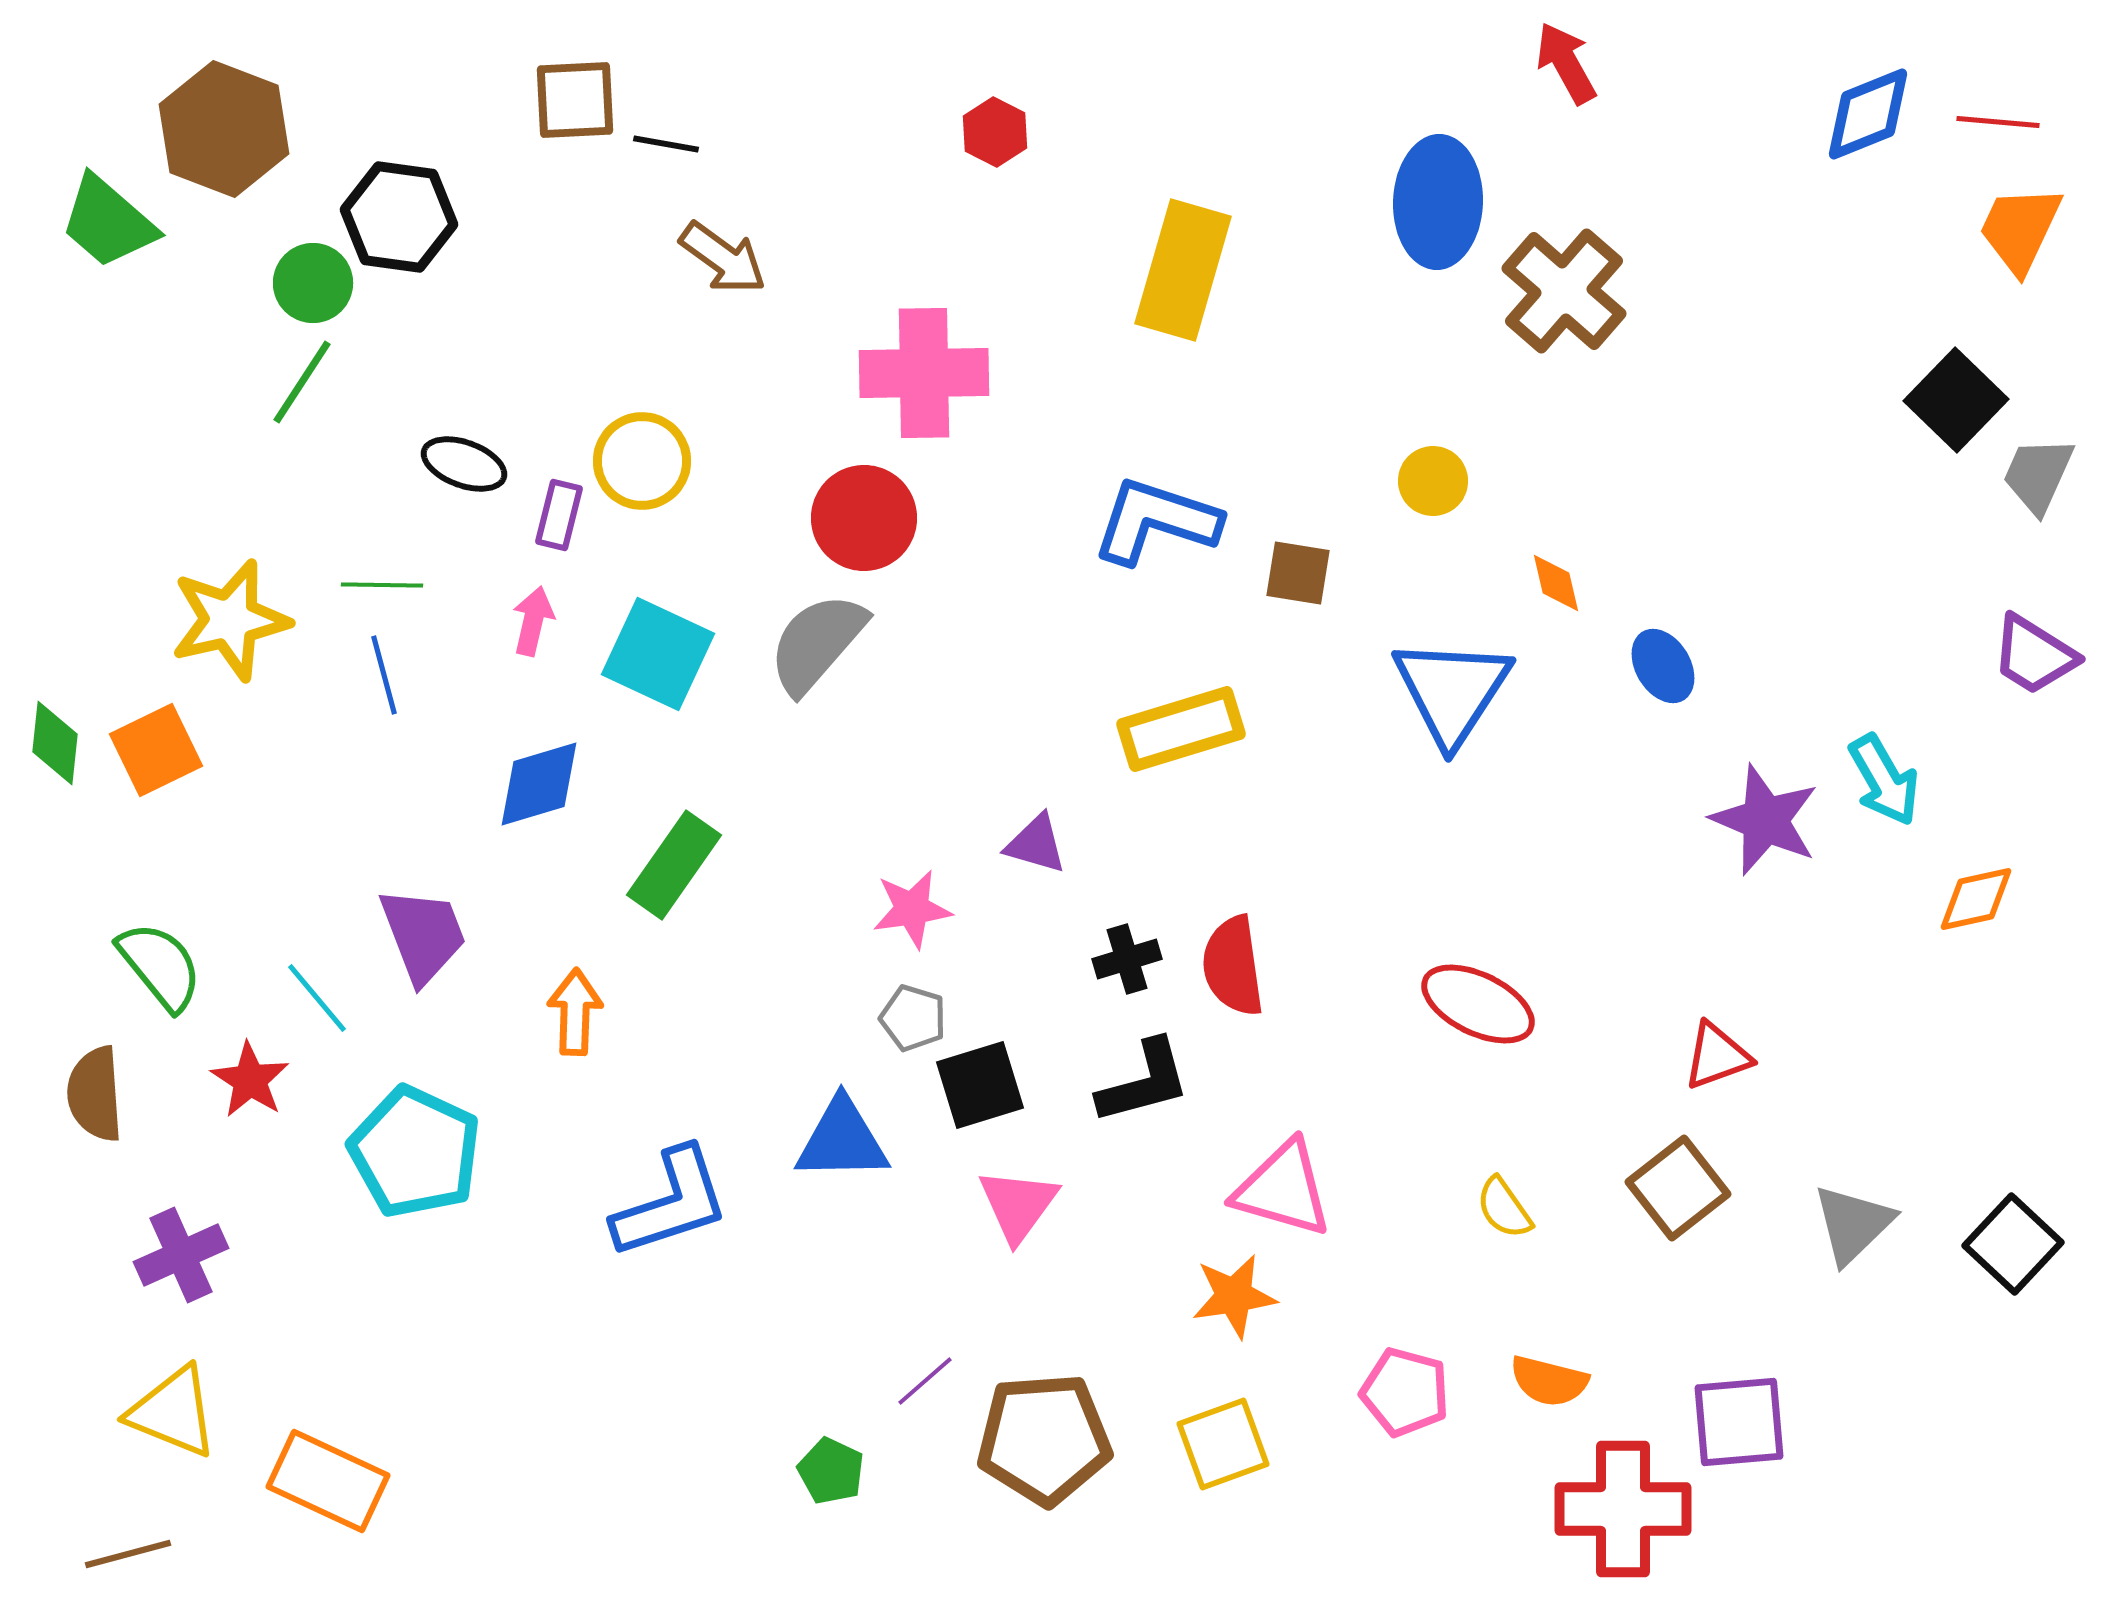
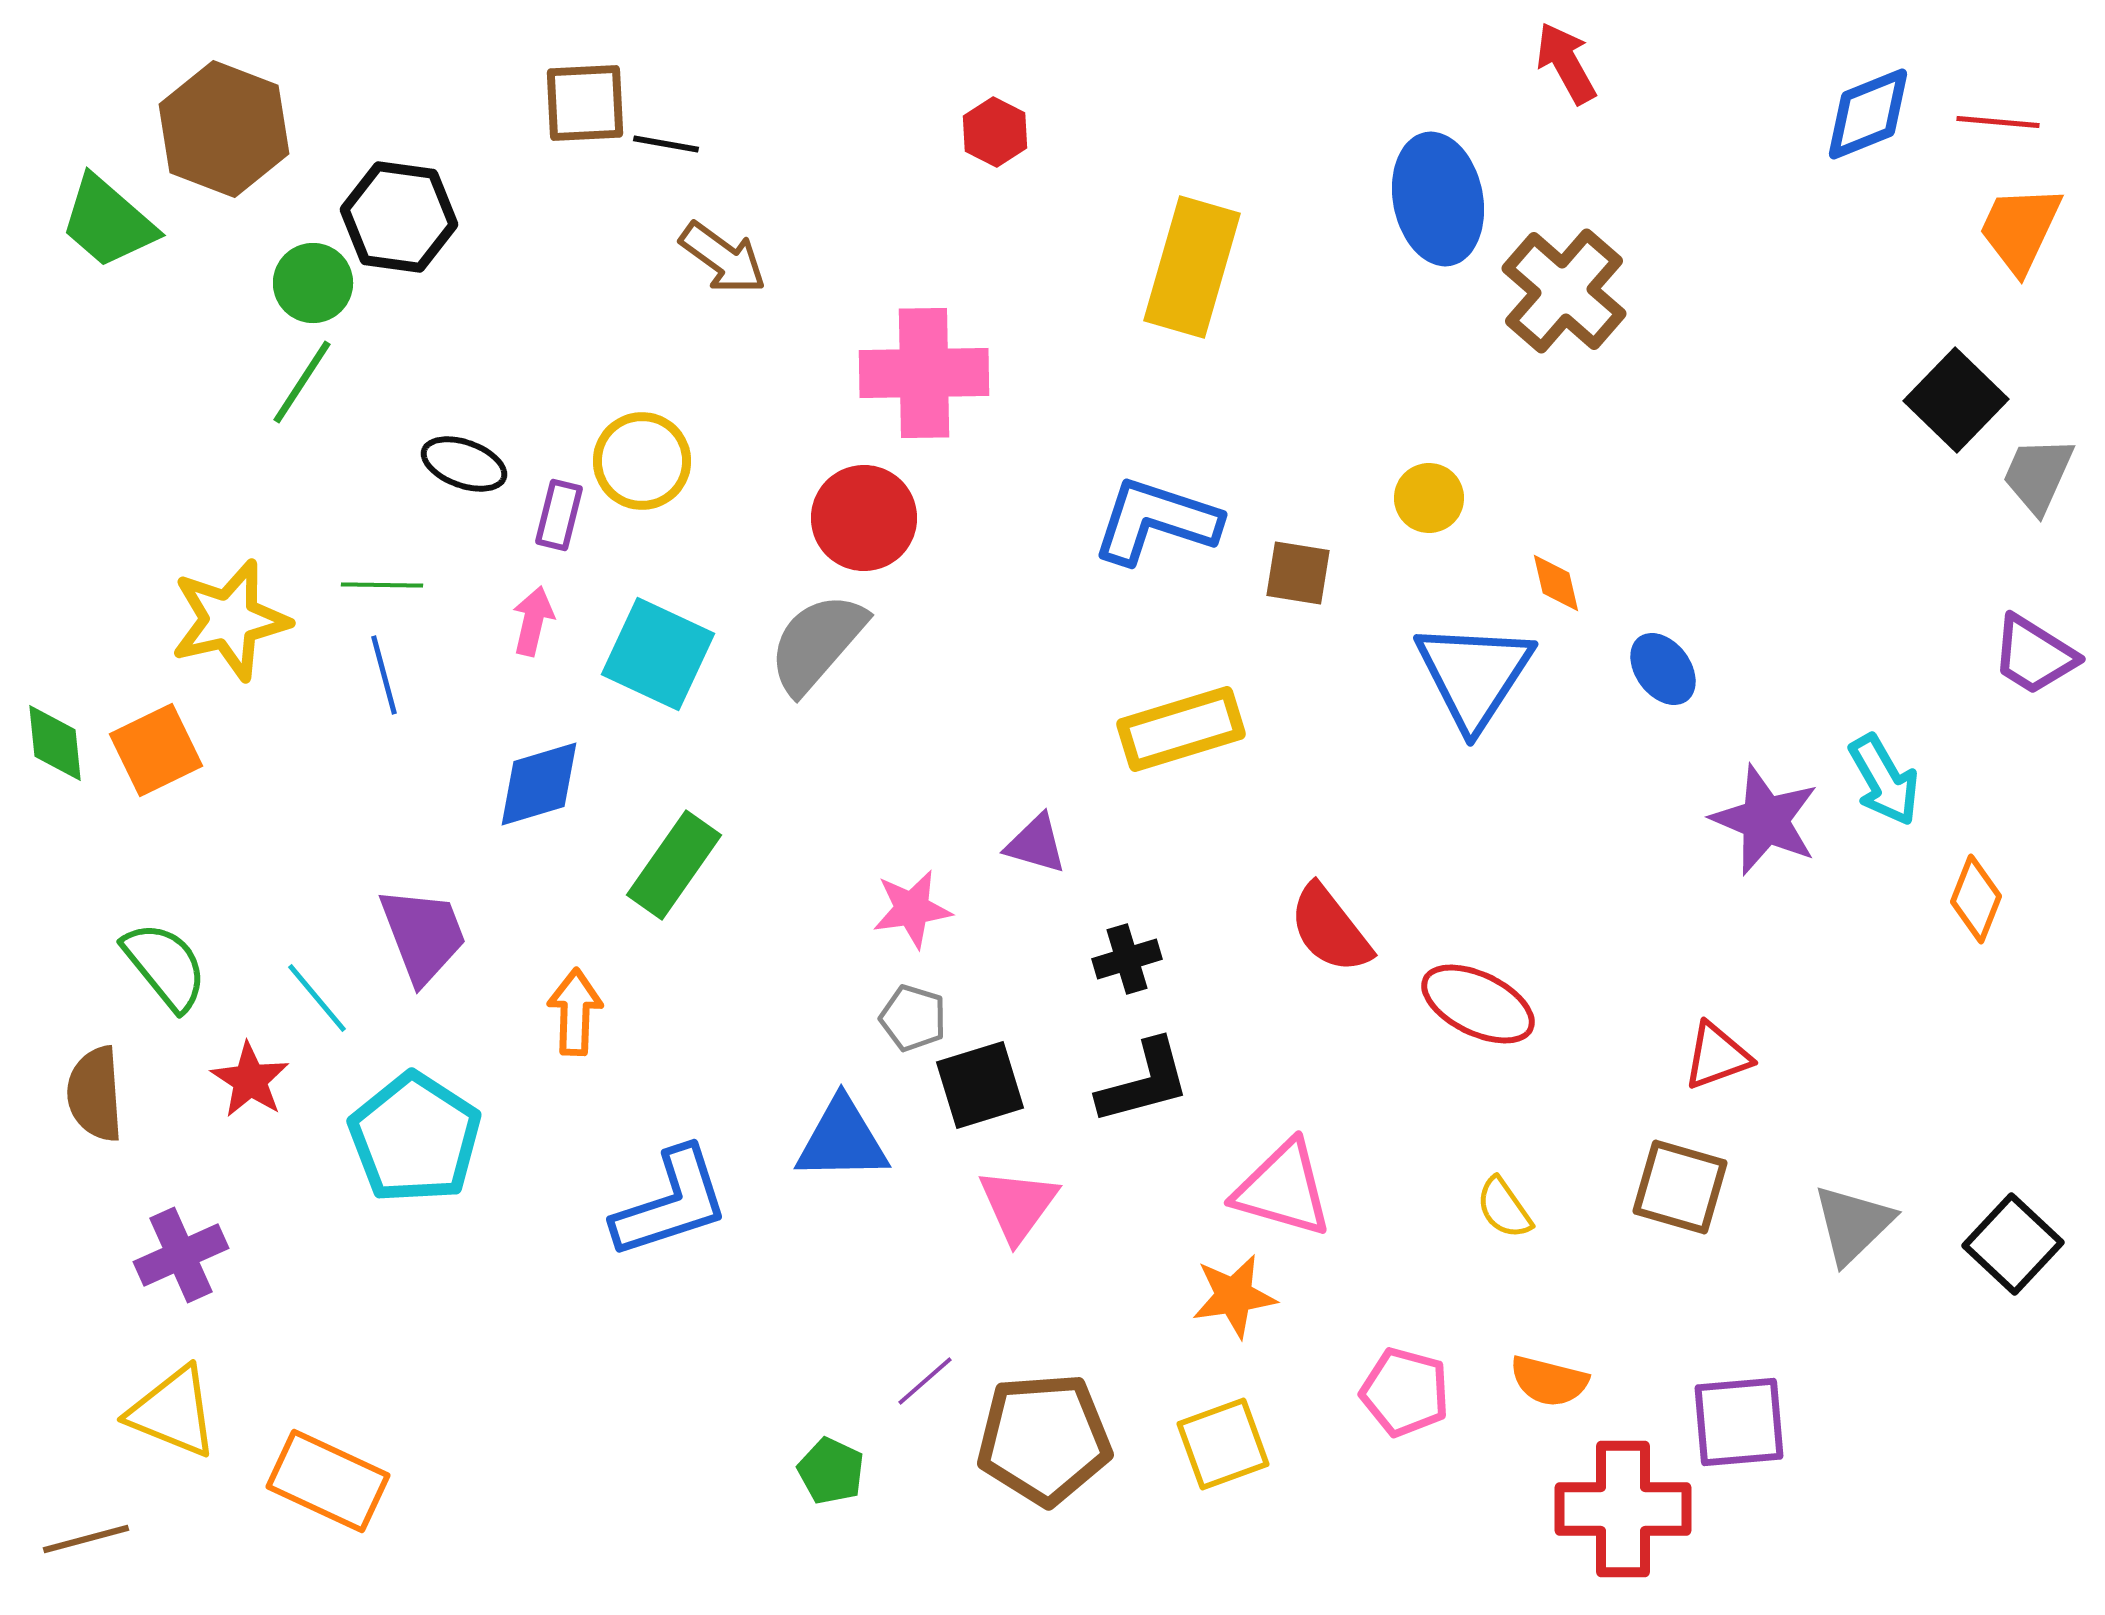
brown square at (575, 100): moved 10 px right, 3 px down
blue ellipse at (1438, 202): moved 3 px up; rotated 13 degrees counterclockwise
yellow rectangle at (1183, 270): moved 9 px right, 3 px up
yellow circle at (1433, 481): moved 4 px left, 17 px down
blue ellipse at (1663, 666): moved 3 px down; rotated 6 degrees counterclockwise
blue triangle at (1452, 691): moved 22 px right, 16 px up
green diamond at (55, 743): rotated 12 degrees counterclockwise
orange diamond at (1976, 899): rotated 56 degrees counterclockwise
green semicircle at (160, 966): moved 5 px right
red semicircle at (1233, 966): moved 97 px right, 37 px up; rotated 30 degrees counterclockwise
cyan pentagon at (415, 1152): moved 14 px up; rotated 8 degrees clockwise
brown square at (1678, 1188): moved 2 px right, 1 px up; rotated 36 degrees counterclockwise
brown line at (128, 1554): moved 42 px left, 15 px up
